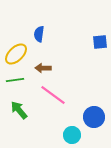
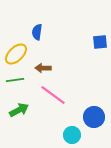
blue semicircle: moved 2 px left, 2 px up
green arrow: rotated 102 degrees clockwise
